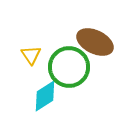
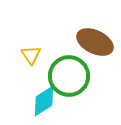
green circle: moved 9 px down
cyan diamond: moved 1 px left, 5 px down
